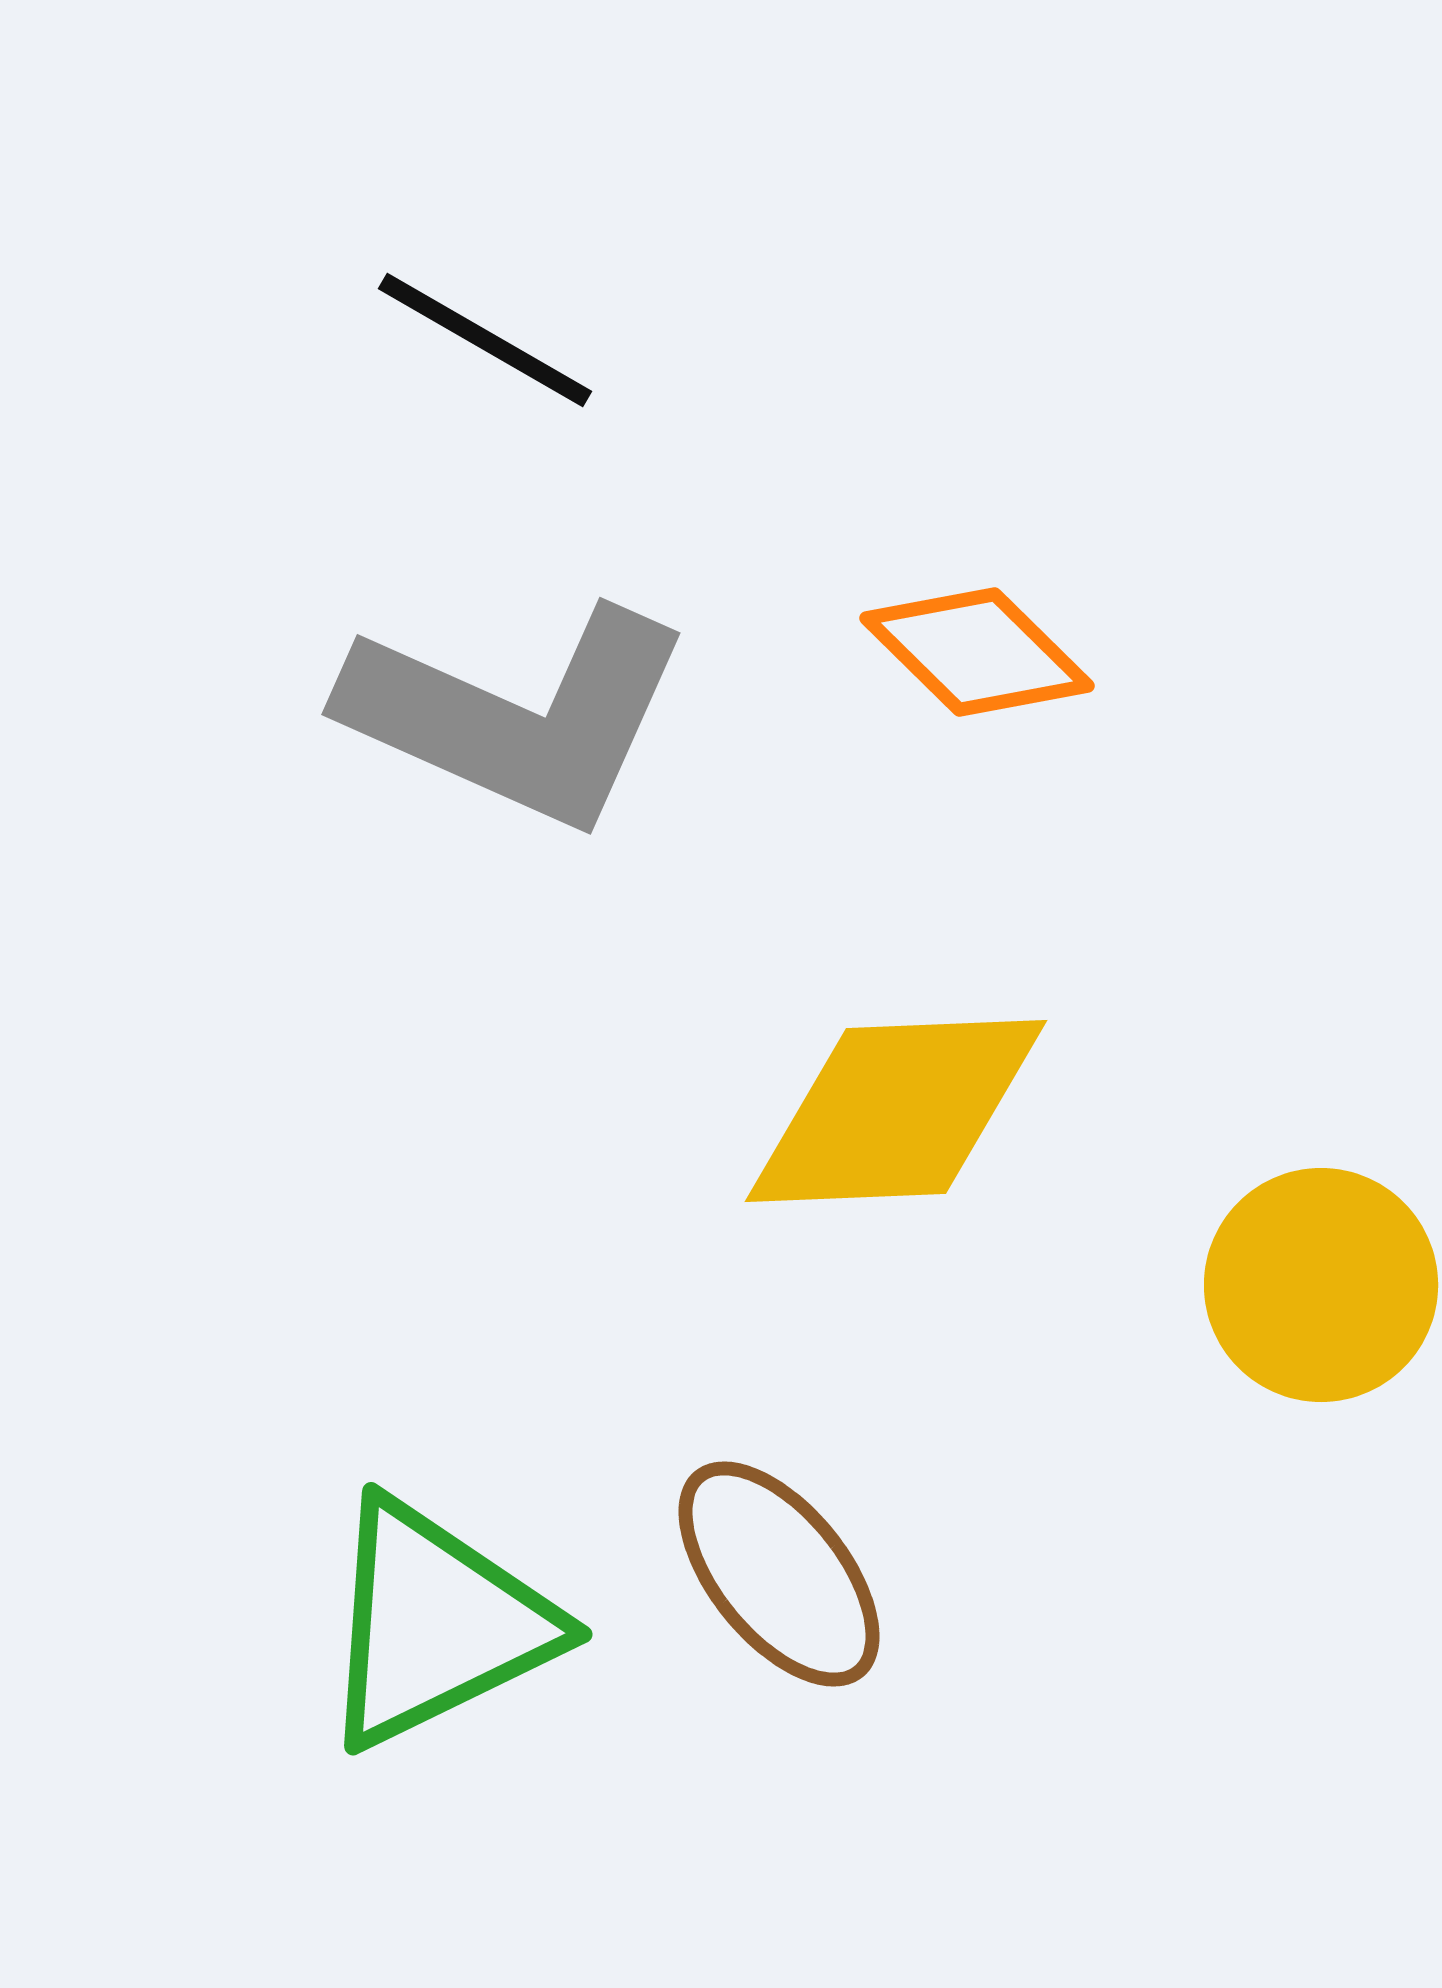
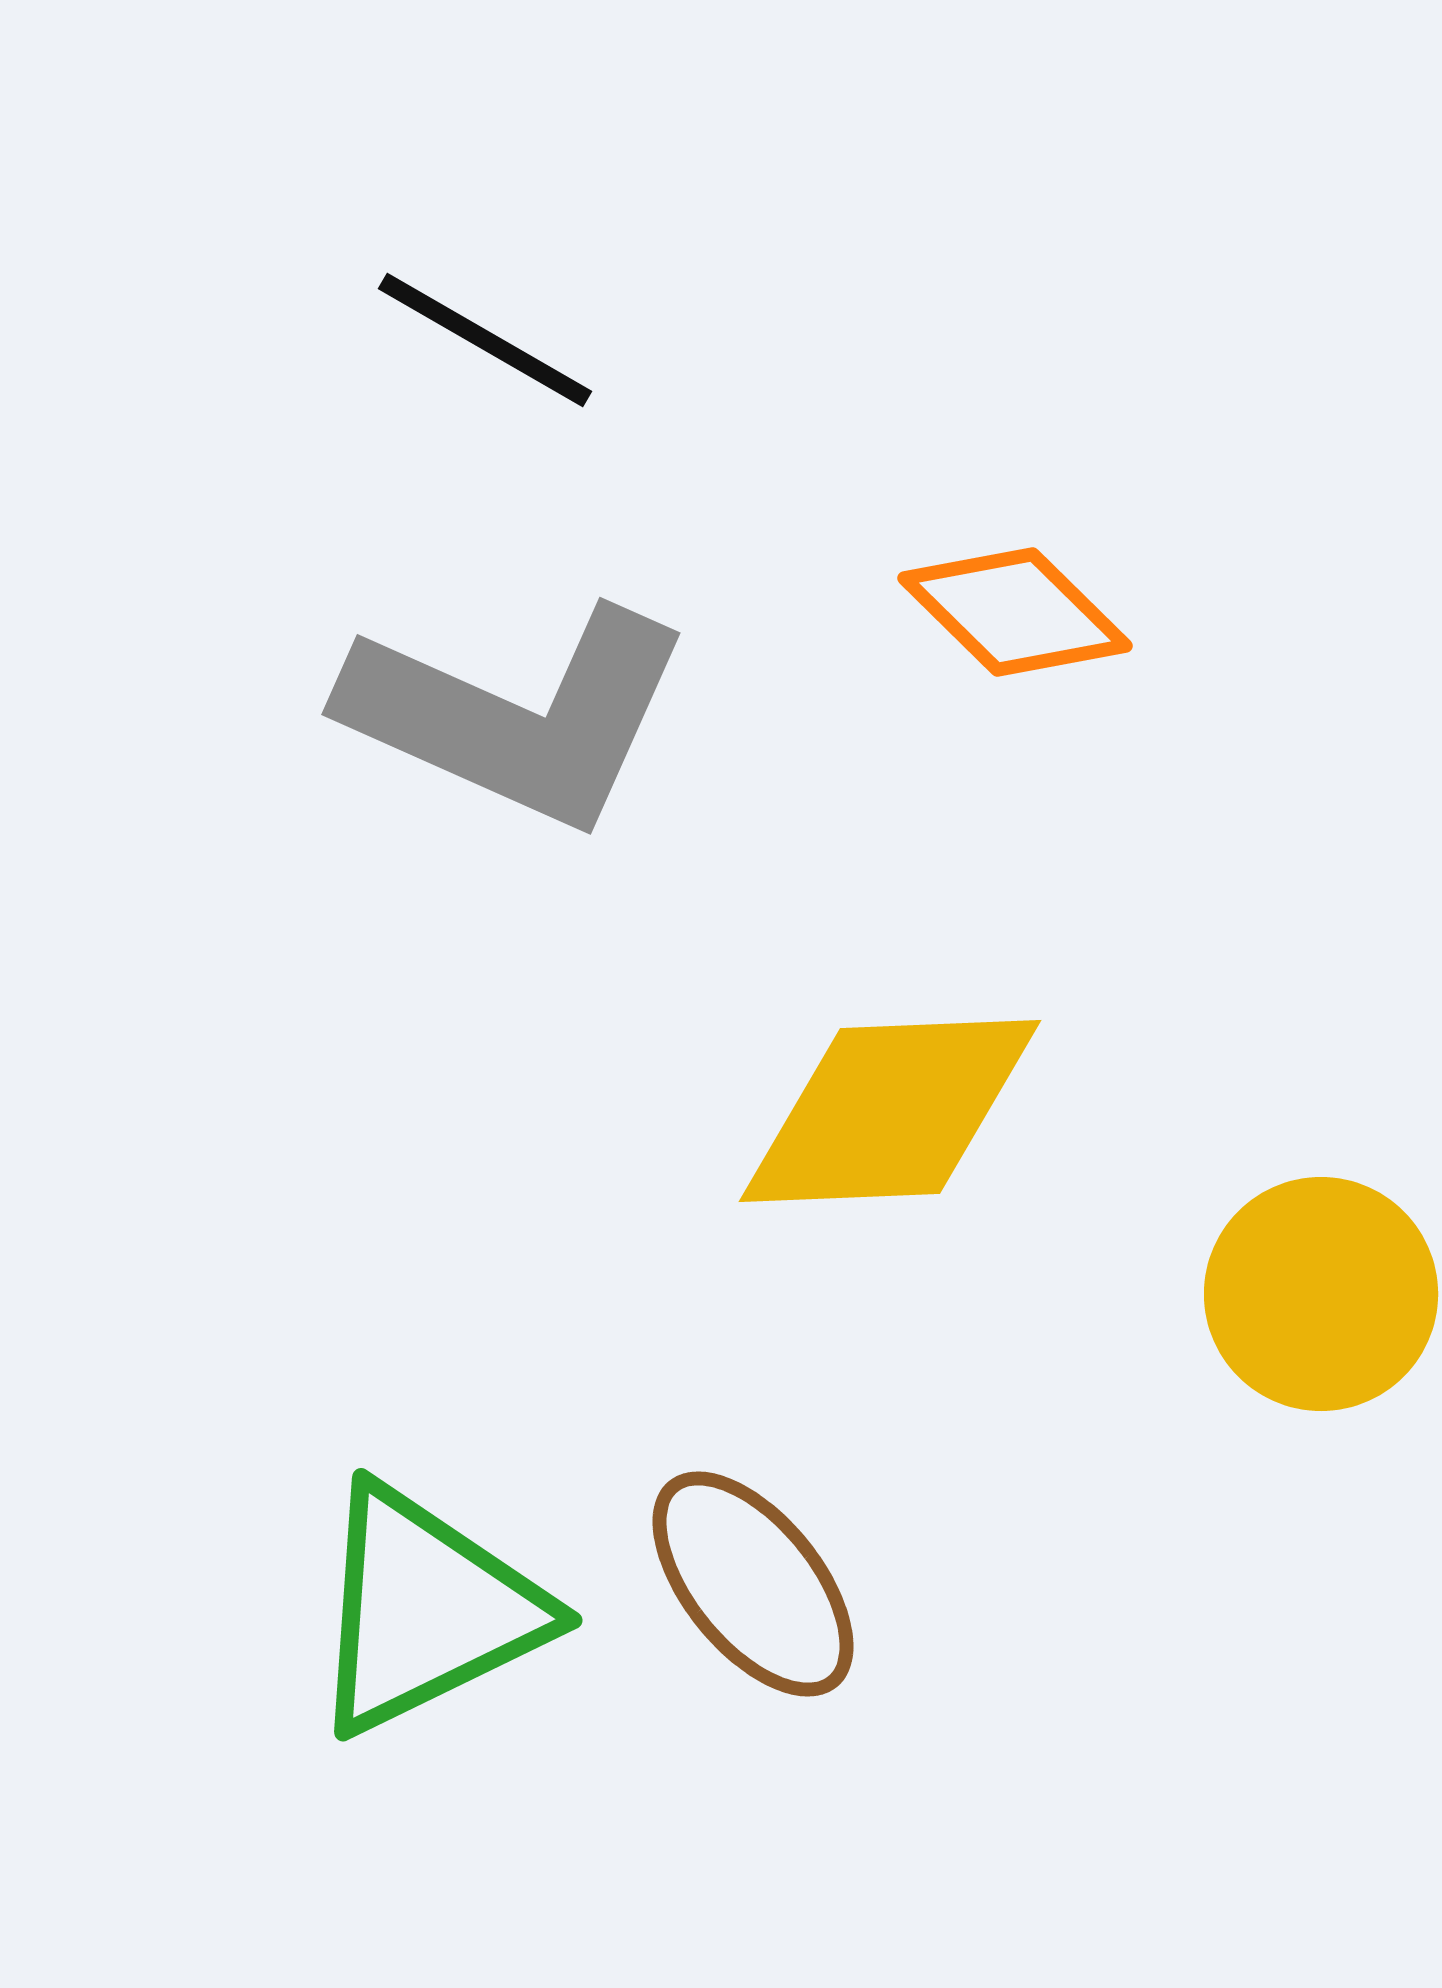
orange diamond: moved 38 px right, 40 px up
yellow diamond: moved 6 px left
yellow circle: moved 9 px down
brown ellipse: moved 26 px left, 10 px down
green triangle: moved 10 px left, 14 px up
